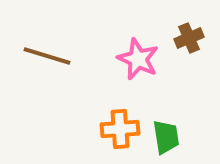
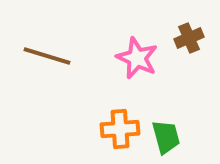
pink star: moved 1 px left, 1 px up
green trapezoid: rotated 6 degrees counterclockwise
